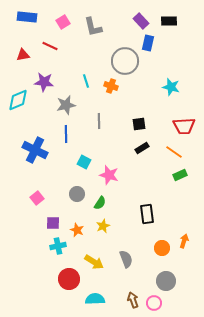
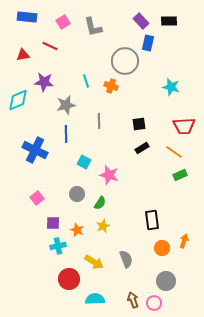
black rectangle at (147, 214): moved 5 px right, 6 px down
